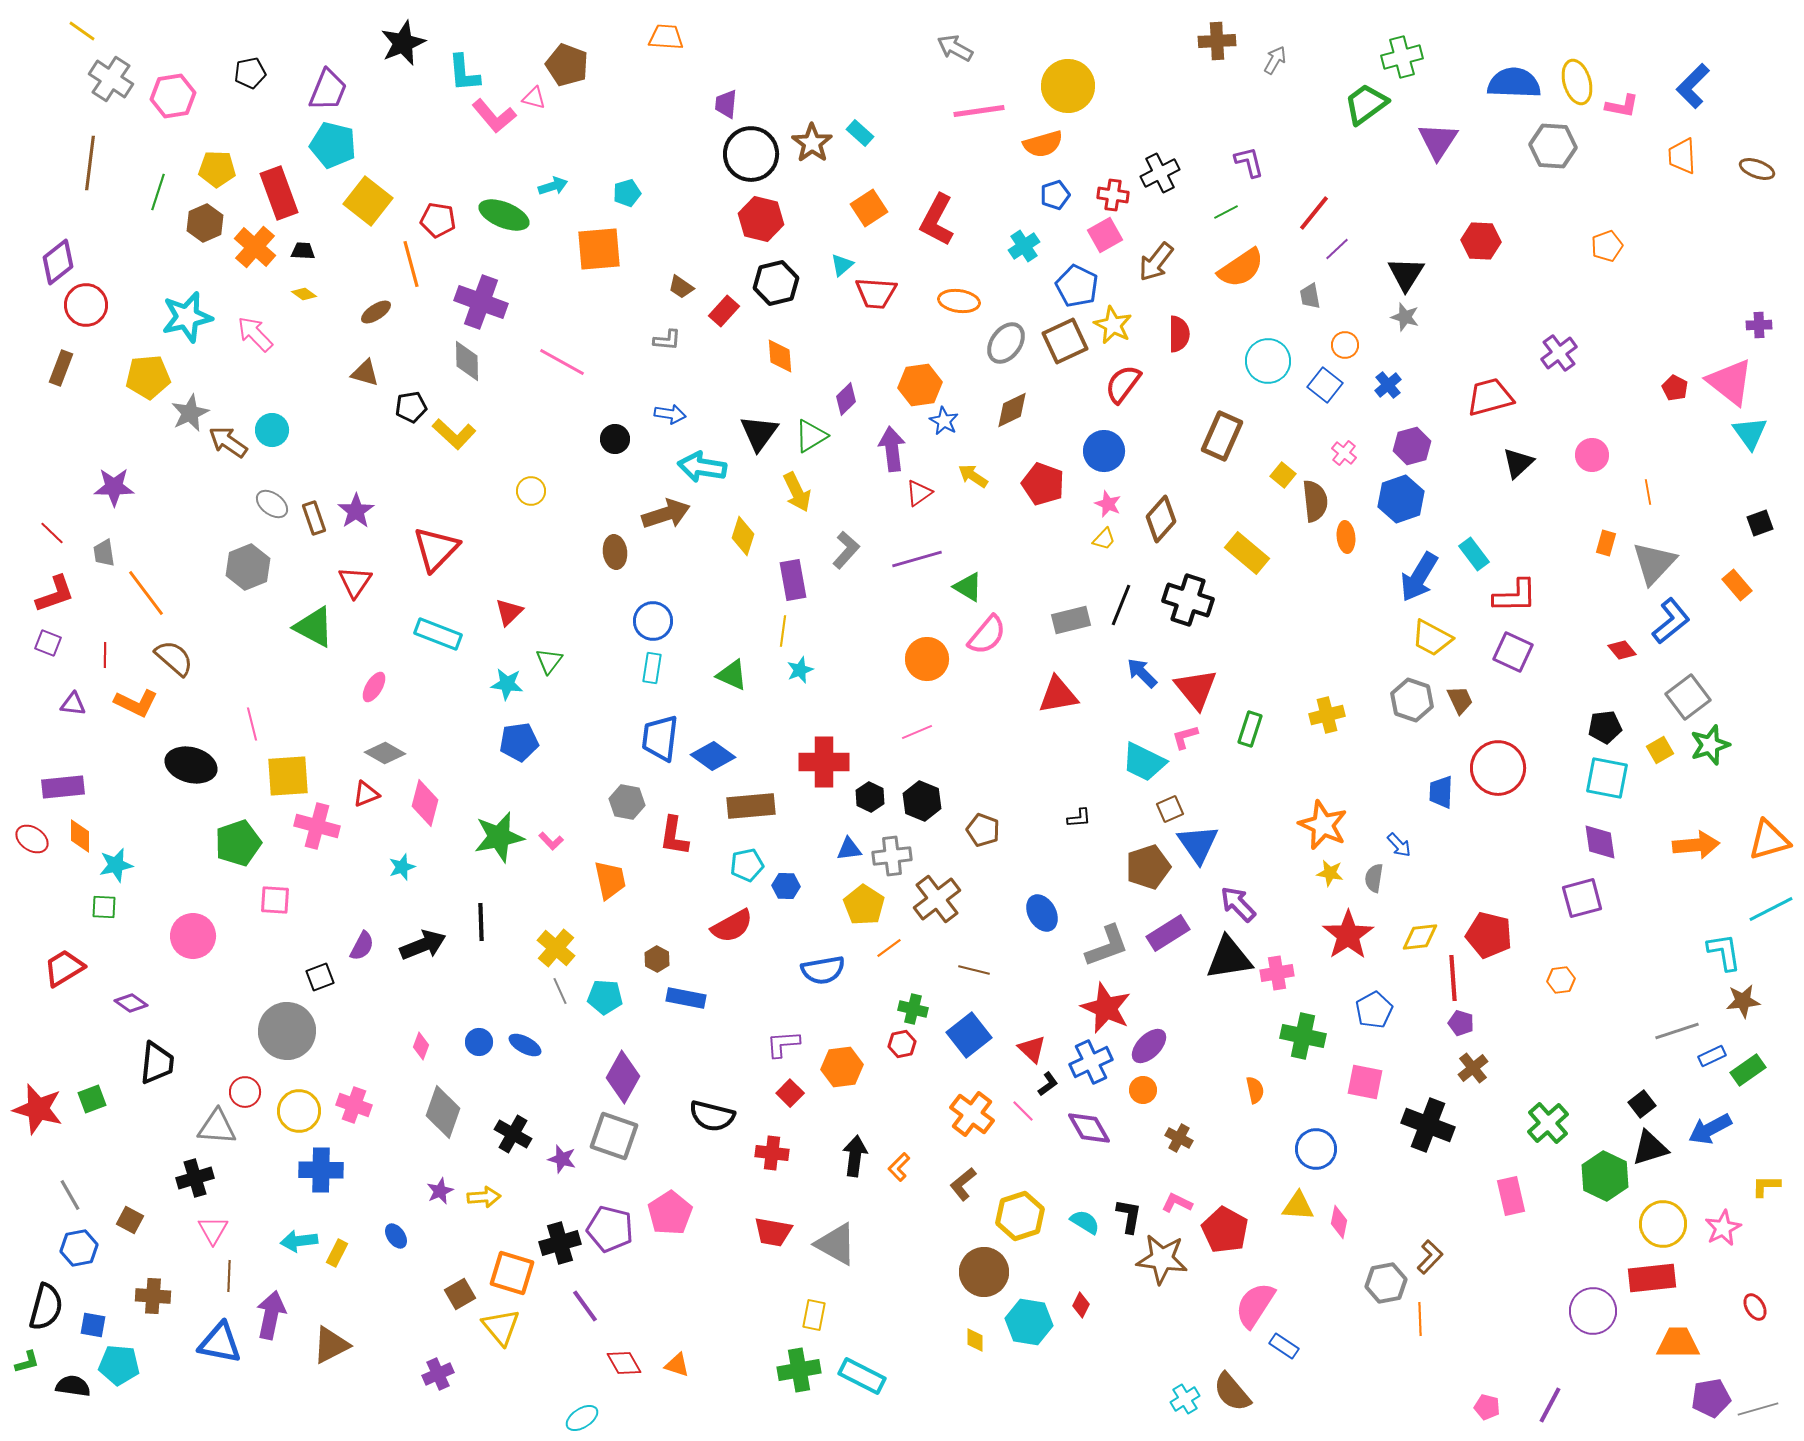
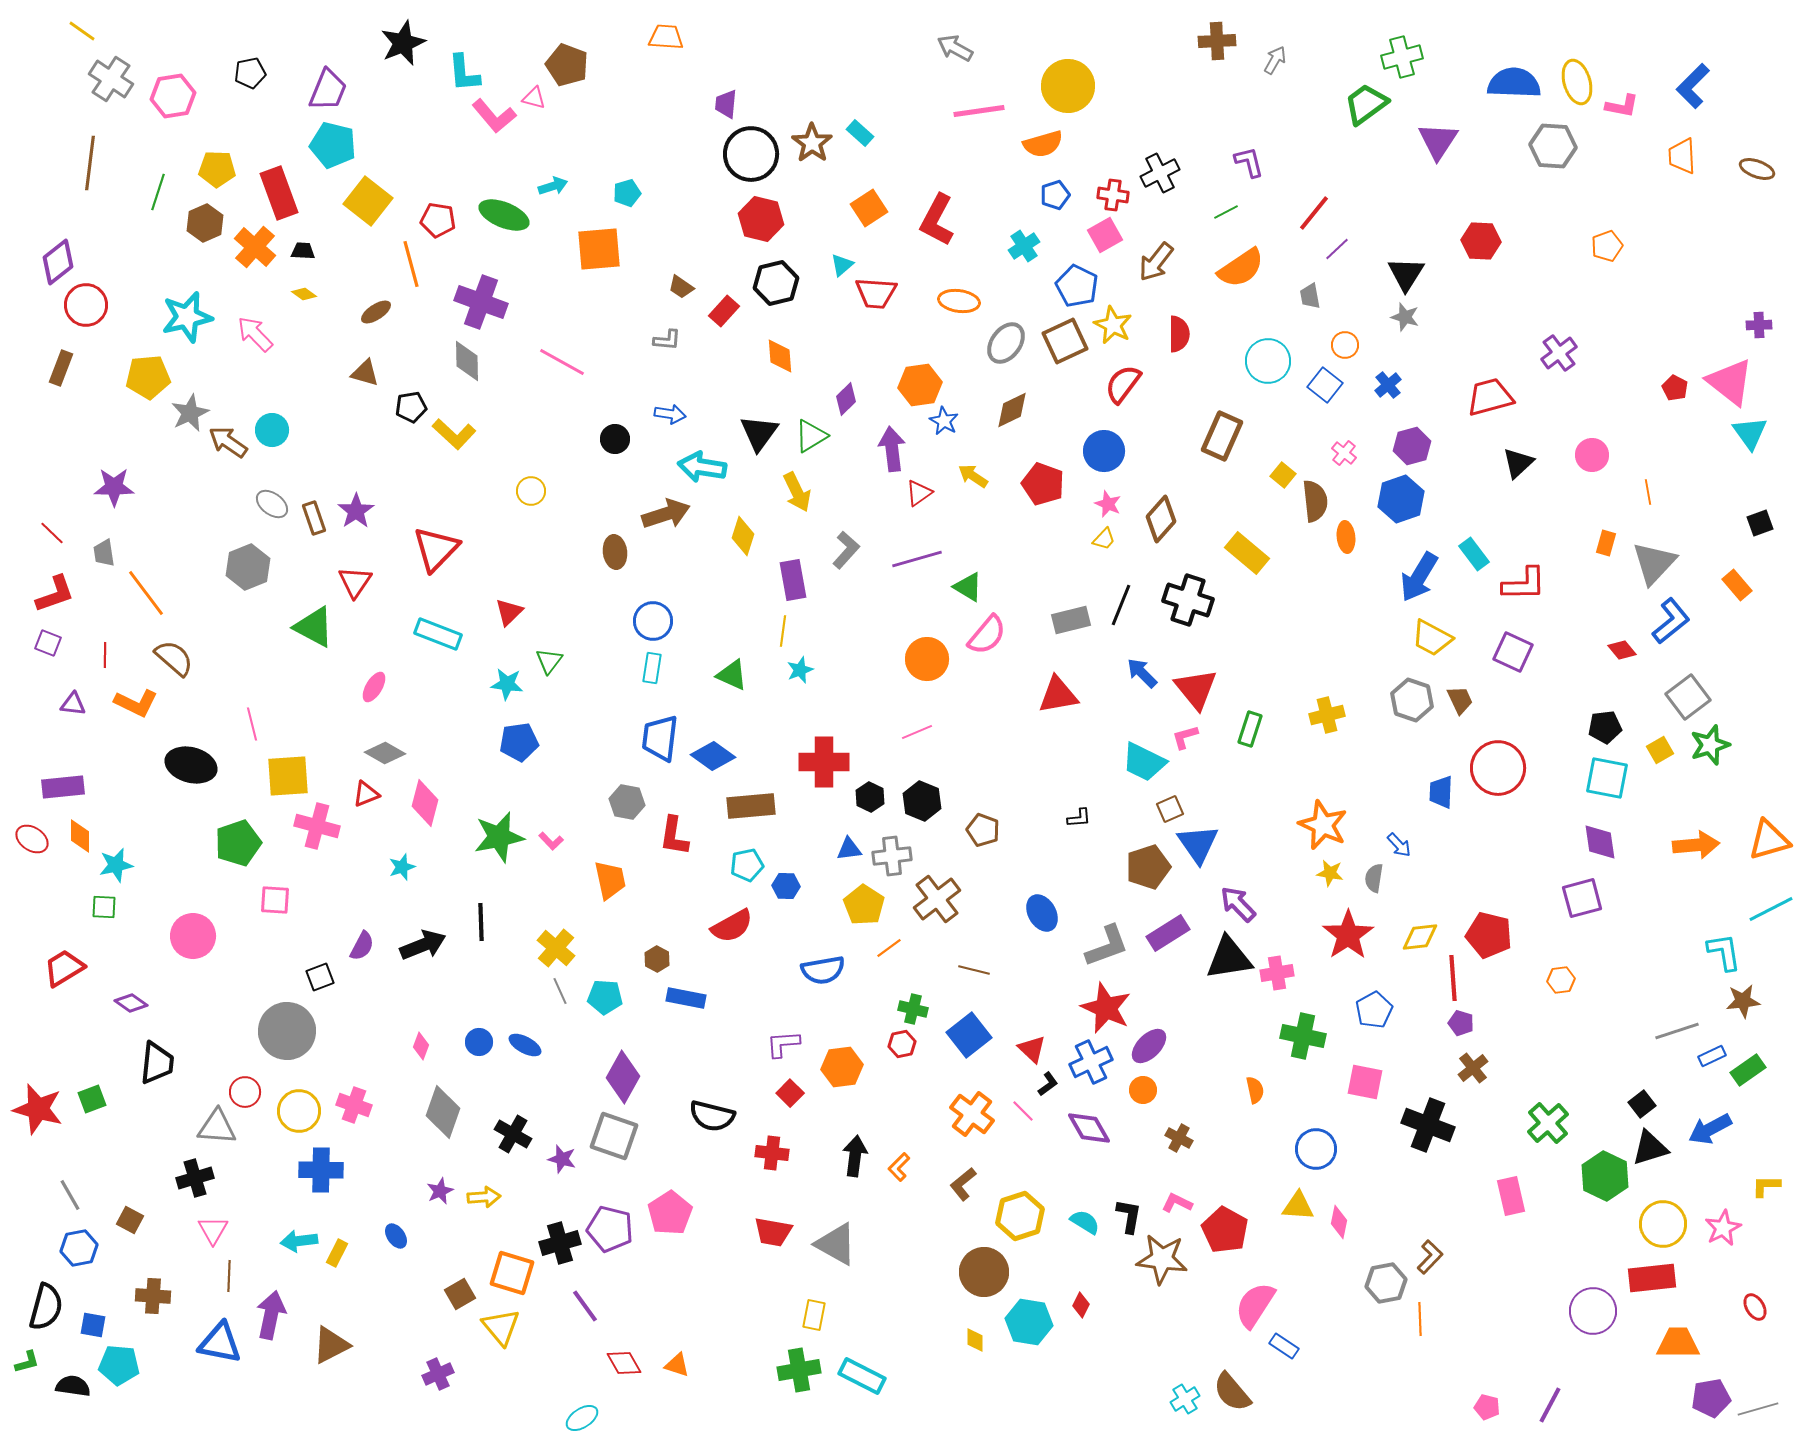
red L-shape at (1515, 596): moved 9 px right, 12 px up
